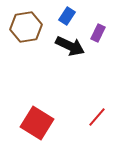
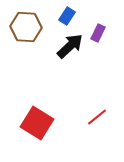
brown hexagon: rotated 12 degrees clockwise
black arrow: rotated 68 degrees counterclockwise
red line: rotated 10 degrees clockwise
